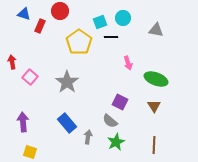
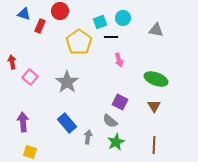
pink arrow: moved 9 px left, 3 px up
